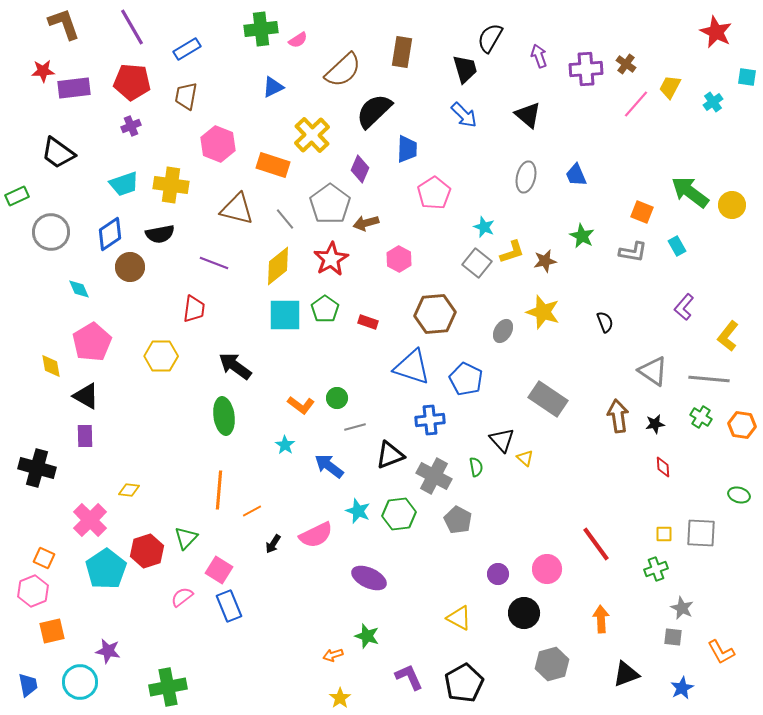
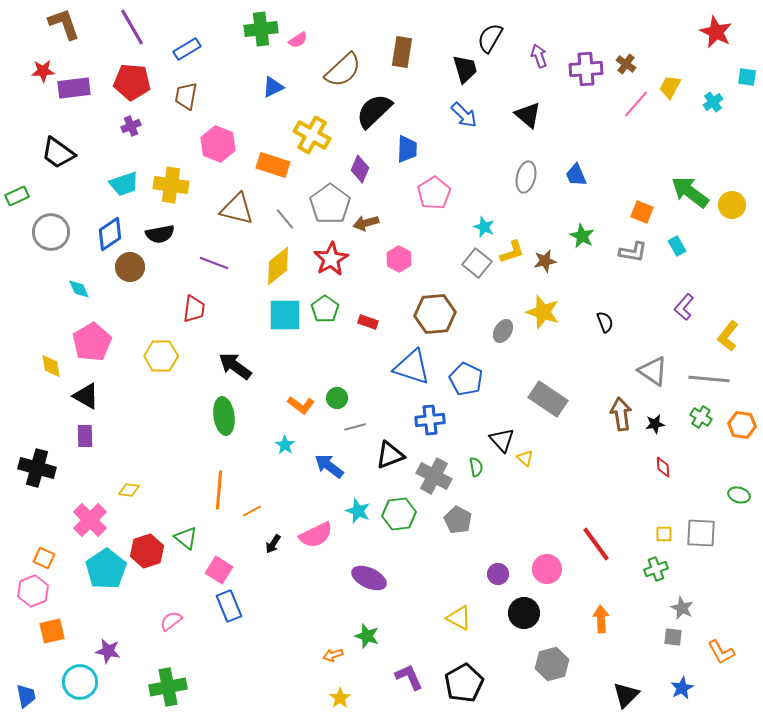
yellow cross at (312, 135): rotated 18 degrees counterclockwise
brown arrow at (618, 416): moved 3 px right, 2 px up
green triangle at (186, 538): rotated 35 degrees counterclockwise
pink semicircle at (182, 597): moved 11 px left, 24 px down
black triangle at (626, 674): moved 21 px down; rotated 24 degrees counterclockwise
blue trapezoid at (28, 685): moved 2 px left, 11 px down
